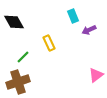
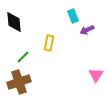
black diamond: rotated 25 degrees clockwise
purple arrow: moved 2 px left
yellow rectangle: rotated 35 degrees clockwise
pink triangle: rotated 21 degrees counterclockwise
brown cross: moved 1 px right
